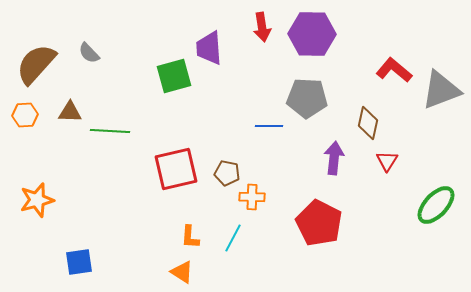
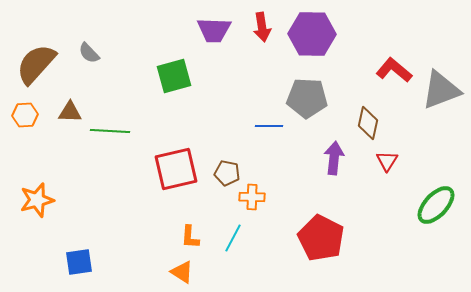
purple trapezoid: moved 5 px right, 18 px up; rotated 84 degrees counterclockwise
red pentagon: moved 2 px right, 15 px down
